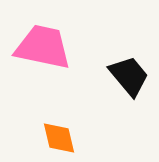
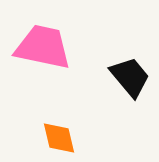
black trapezoid: moved 1 px right, 1 px down
